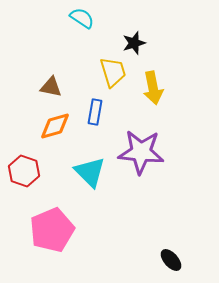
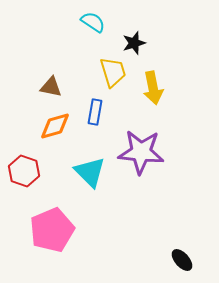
cyan semicircle: moved 11 px right, 4 px down
black ellipse: moved 11 px right
